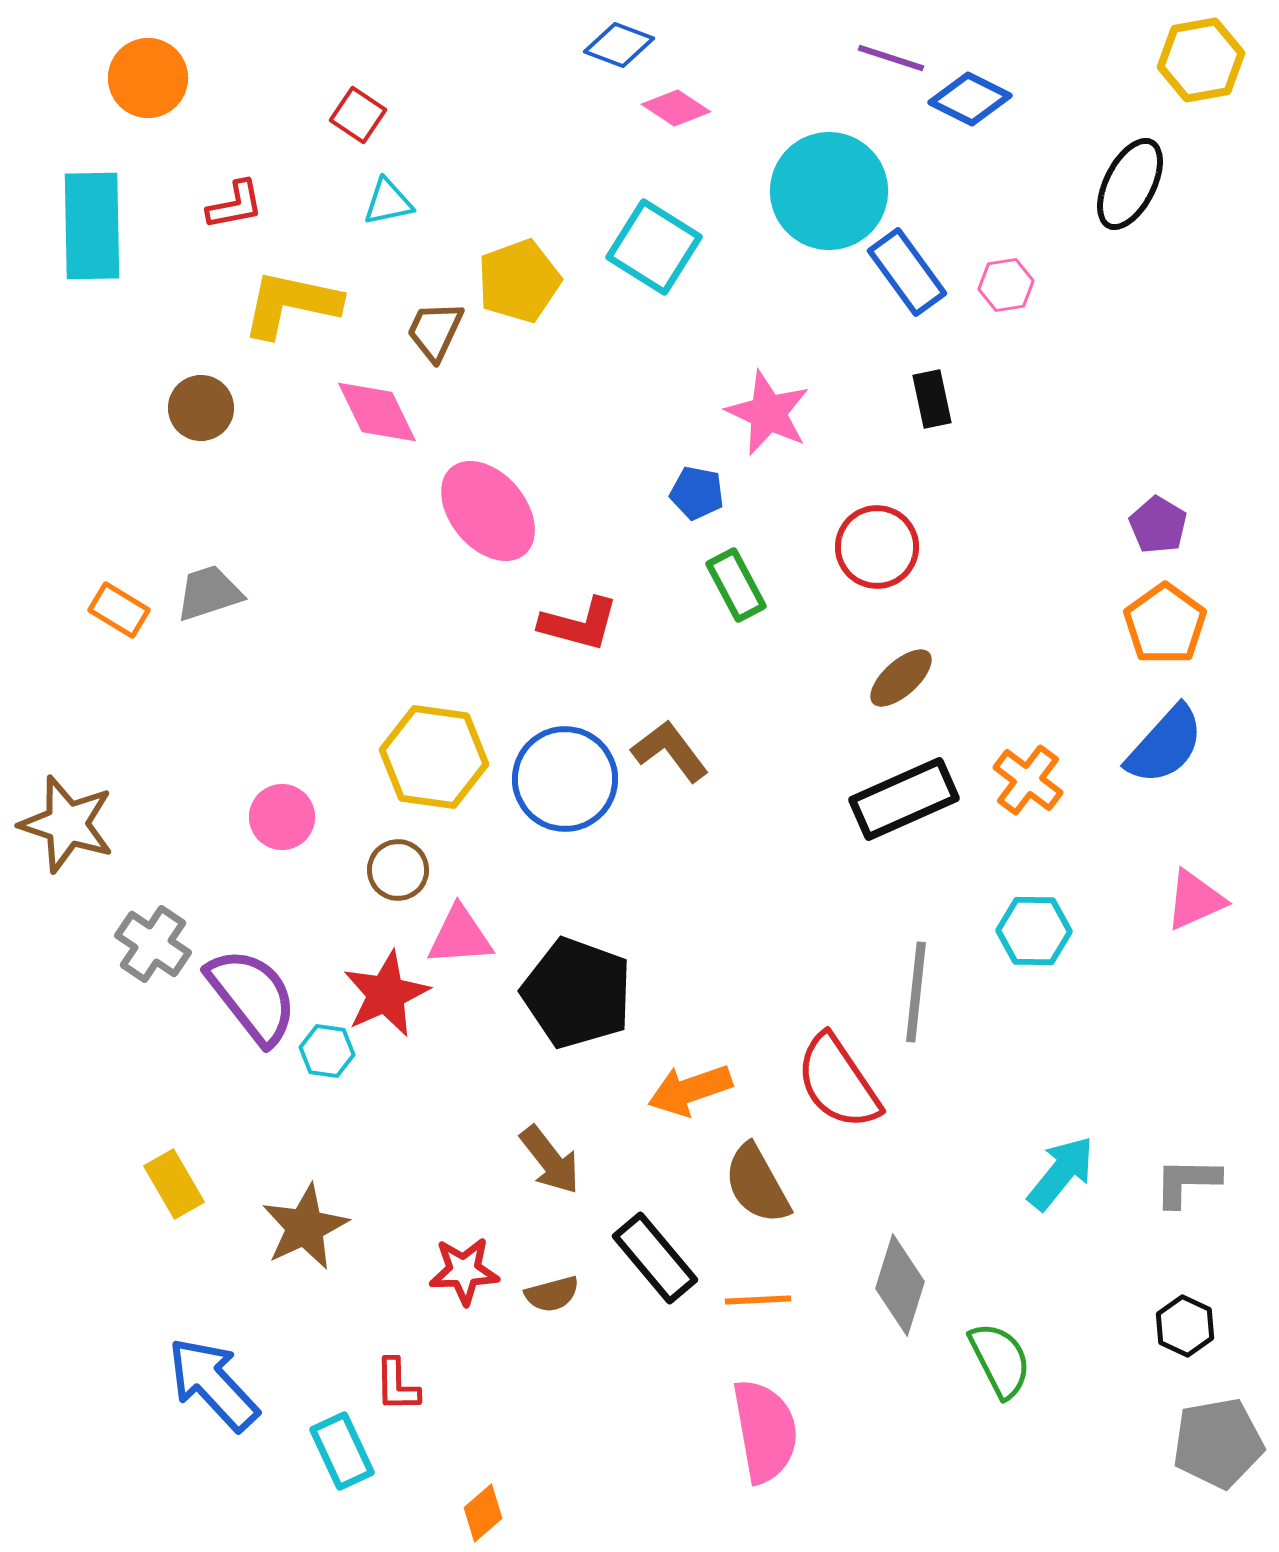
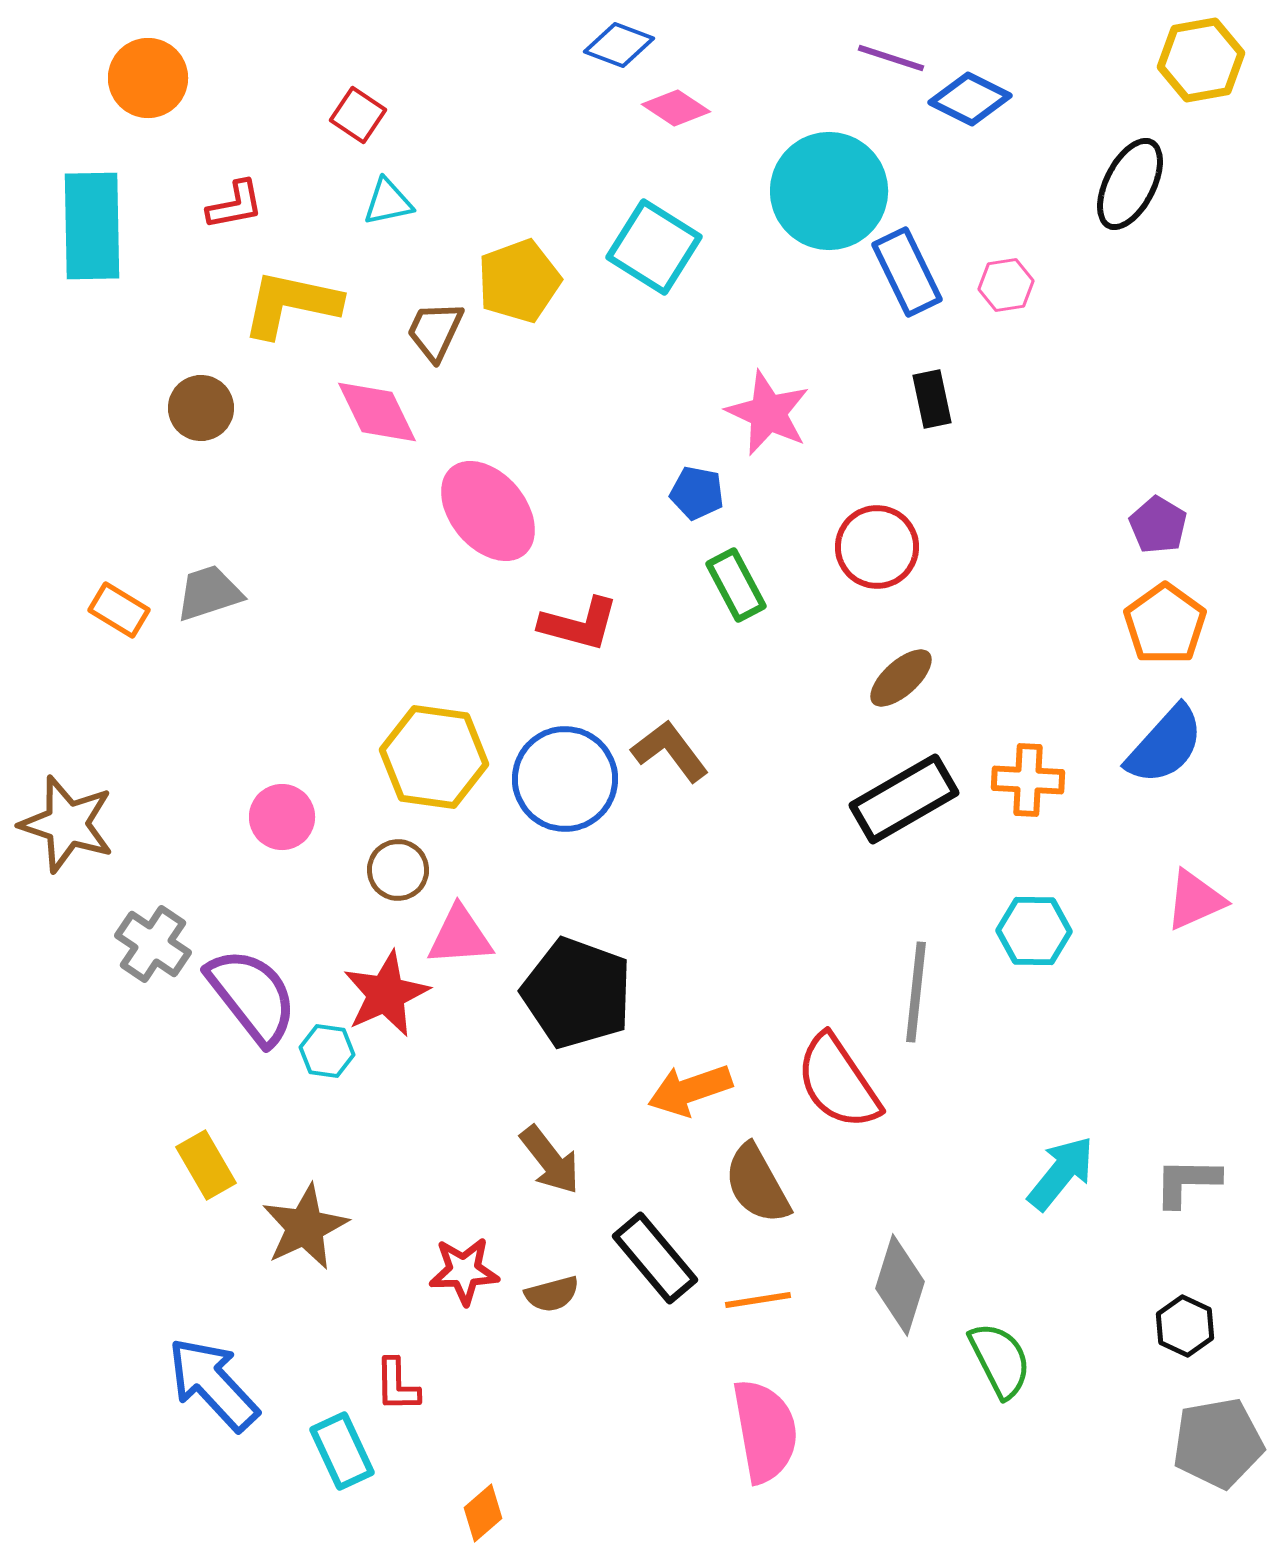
blue rectangle at (907, 272): rotated 10 degrees clockwise
orange cross at (1028, 780): rotated 34 degrees counterclockwise
black rectangle at (904, 799): rotated 6 degrees counterclockwise
yellow rectangle at (174, 1184): moved 32 px right, 19 px up
orange line at (758, 1300): rotated 6 degrees counterclockwise
